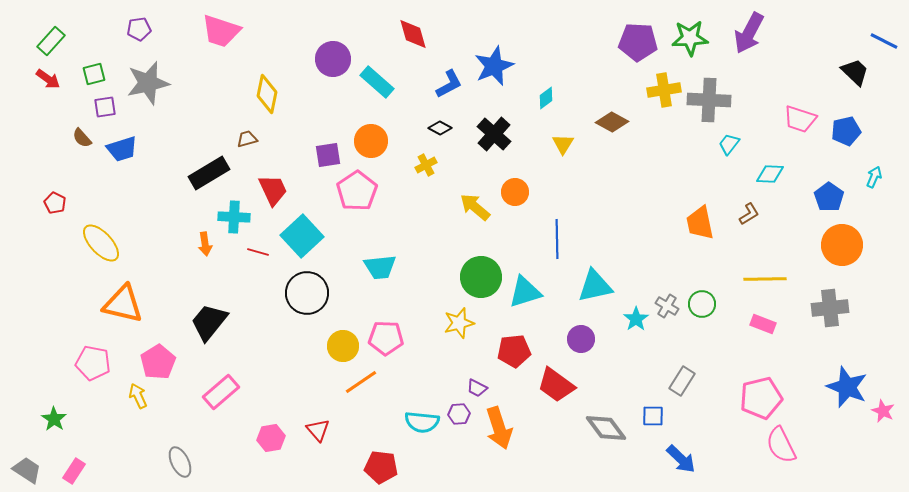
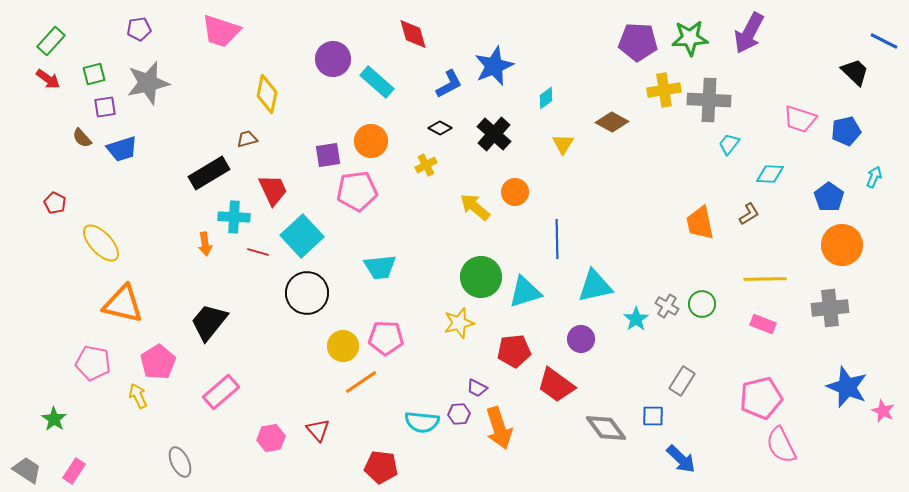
pink pentagon at (357, 191): rotated 27 degrees clockwise
